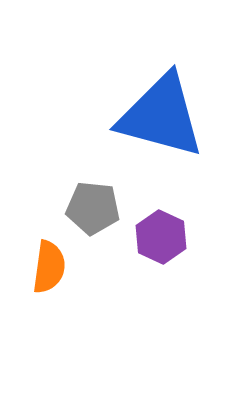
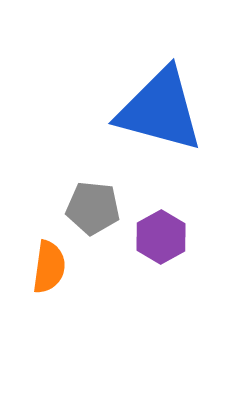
blue triangle: moved 1 px left, 6 px up
purple hexagon: rotated 6 degrees clockwise
